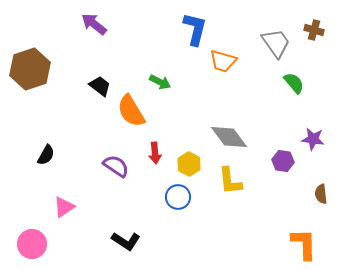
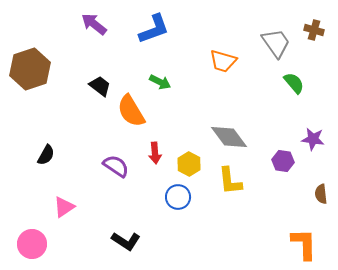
blue L-shape: moved 41 px left; rotated 56 degrees clockwise
